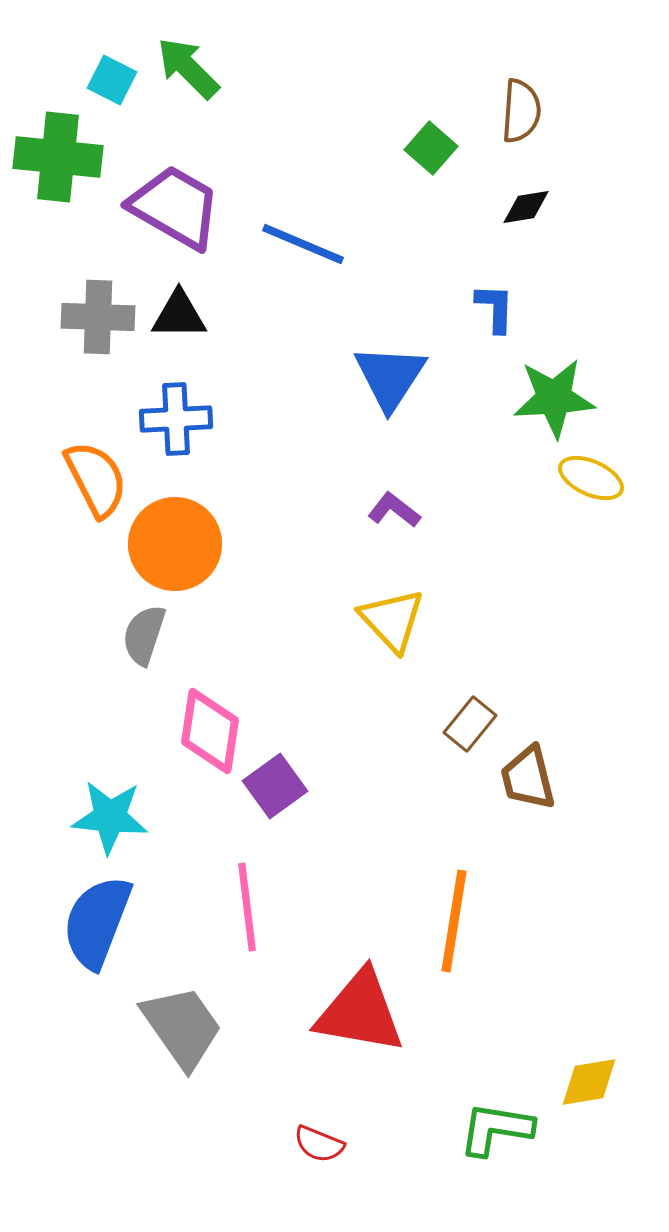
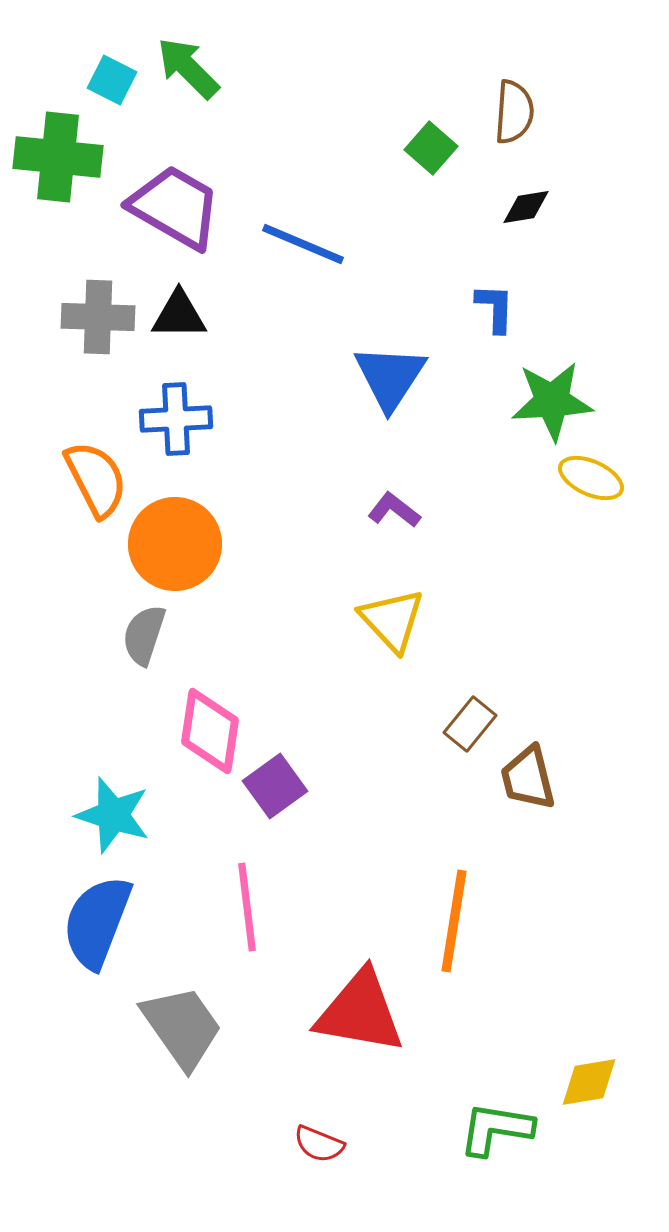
brown semicircle: moved 7 px left, 1 px down
green star: moved 2 px left, 3 px down
cyan star: moved 3 px right, 2 px up; rotated 12 degrees clockwise
